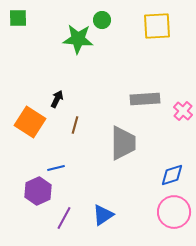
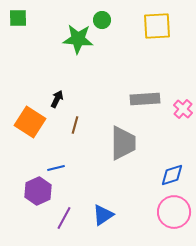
pink cross: moved 2 px up
